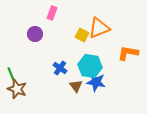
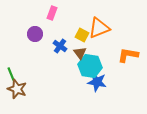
orange L-shape: moved 2 px down
blue cross: moved 22 px up
blue star: moved 1 px right
brown triangle: moved 4 px right, 33 px up
